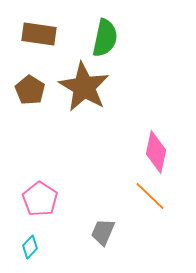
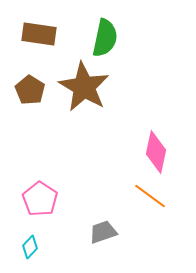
orange line: rotated 8 degrees counterclockwise
gray trapezoid: rotated 48 degrees clockwise
